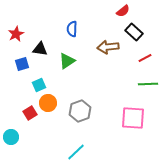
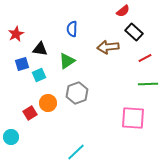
cyan square: moved 10 px up
gray hexagon: moved 3 px left, 18 px up
